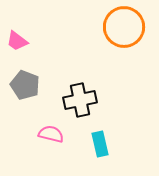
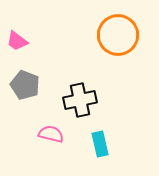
orange circle: moved 6 px left, 8 px down
